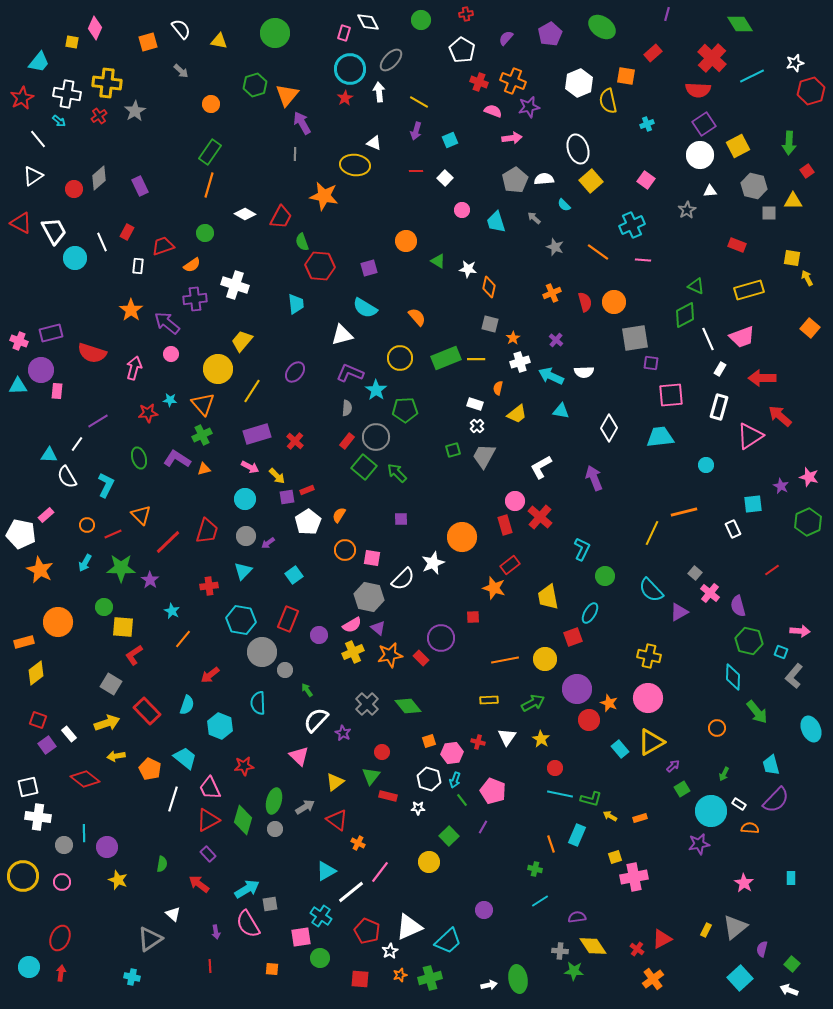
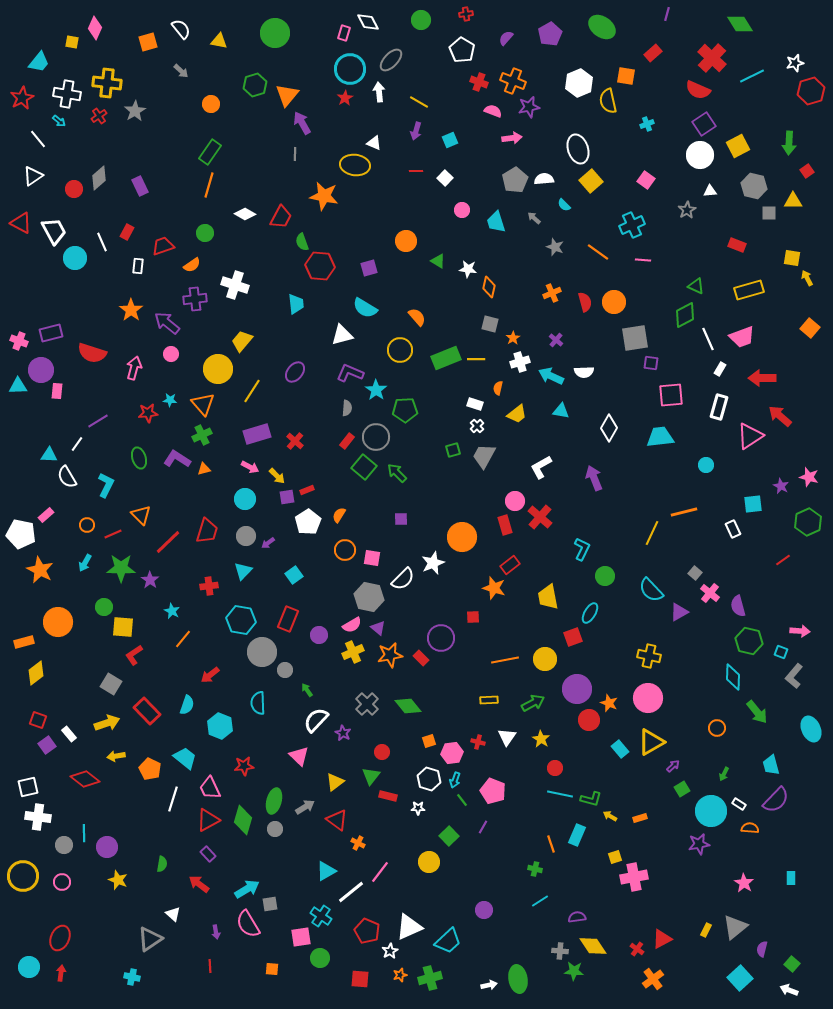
red semicircle at (698, 90): rotated 20 degrees clockwise
yellow circle at (400, 358): moved 8 px up
red line at (772, 570): moved 11 px right, 10 px up
